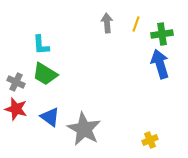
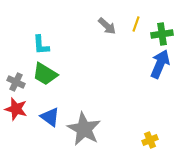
gray arrow: moved 3 px down; rotated 138 degrees clockwise
blue arrow: rotated 40 degrees clockwise
